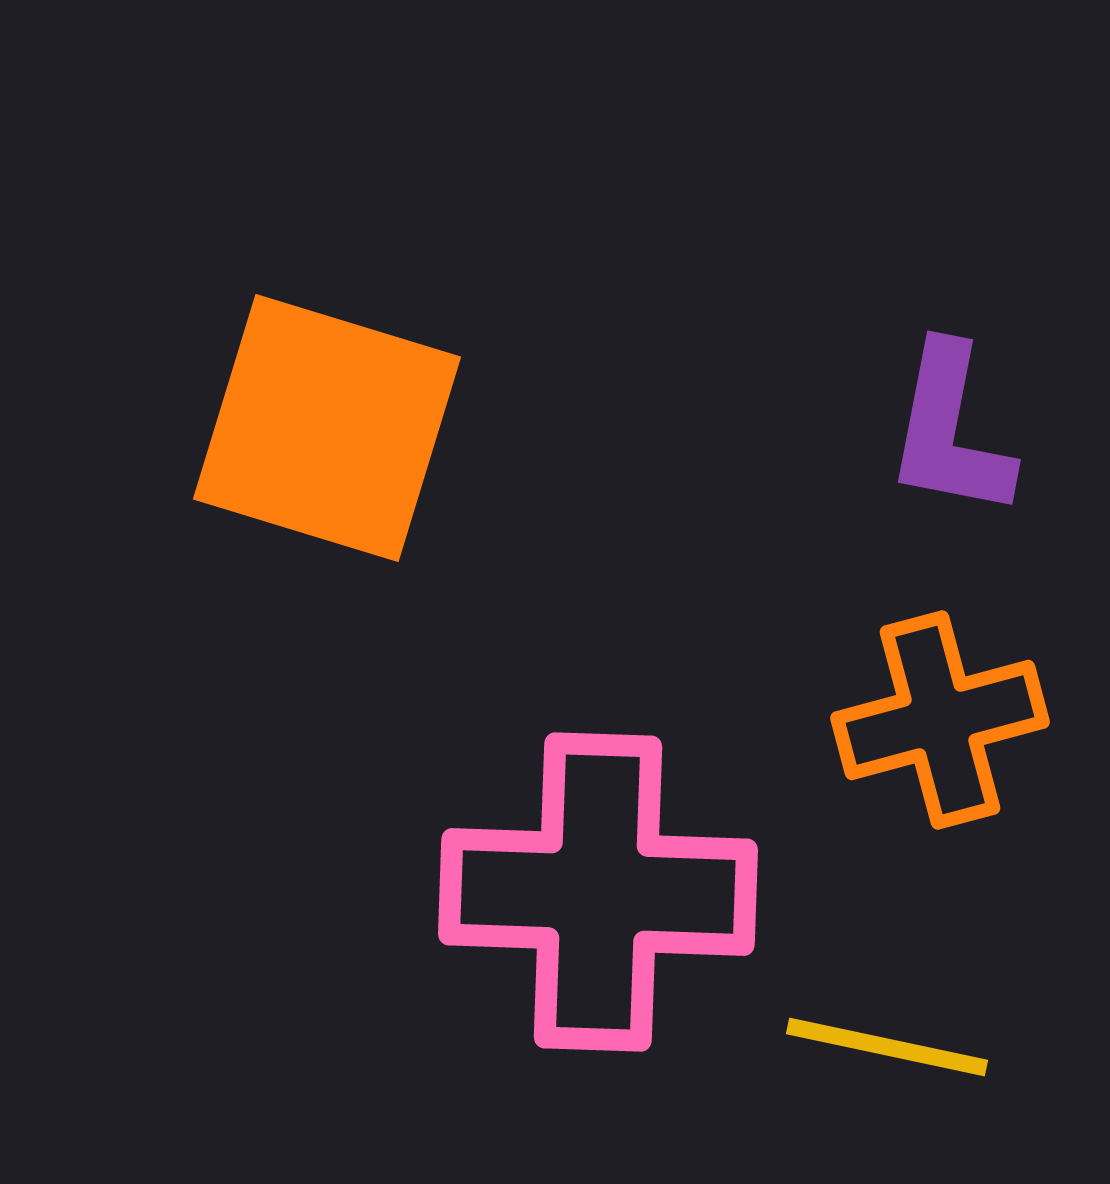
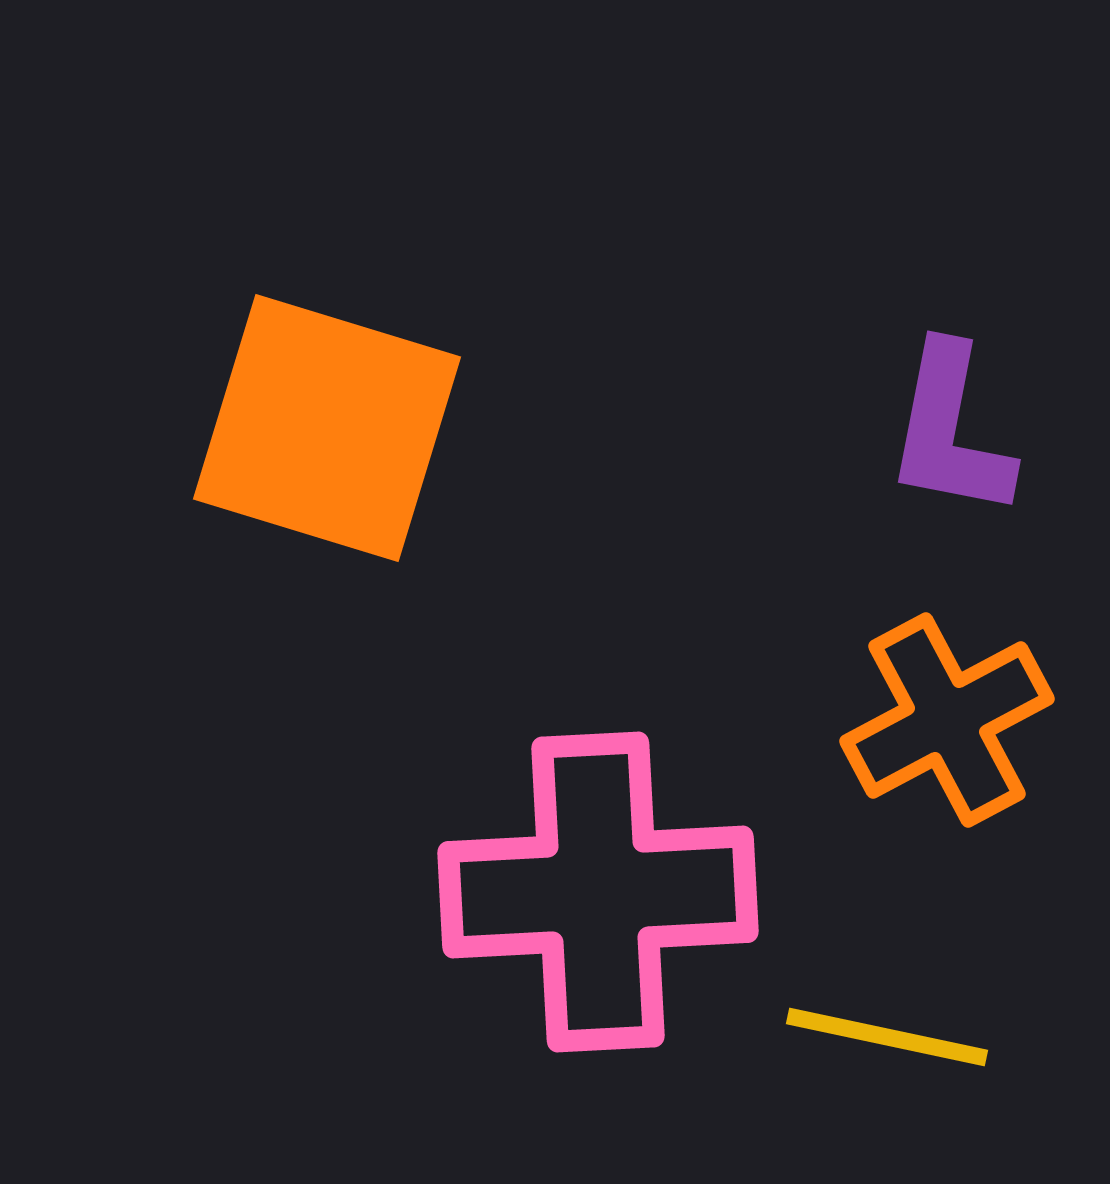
orange cross: moved 7 px right; rotated 13 degrees counterclockwise
pink cross: rotated 5 degrees counterclockwise
yellow line: moved 10 px up
